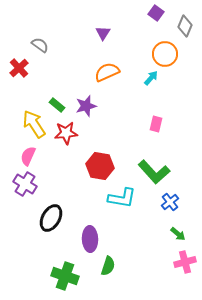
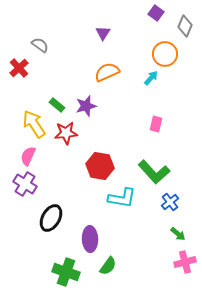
green semicircle: rotated 18 degrees clockwise
green cross: moved 1 px right, 4 px up
